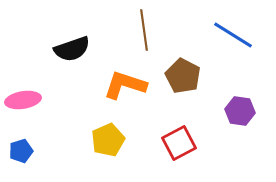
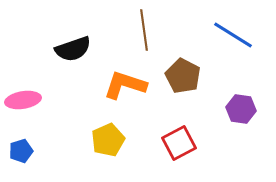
black semicircle: moved 1 px right
purple hexagon: moved 1 px right, 2 px up
